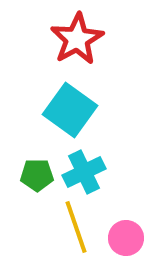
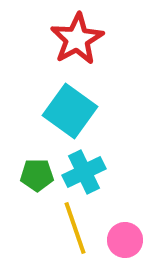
cyan square: moved 1 px down
yellow line: moved 1 px left, 1 px down
pink circle: moved 1 px left, 2 px down
